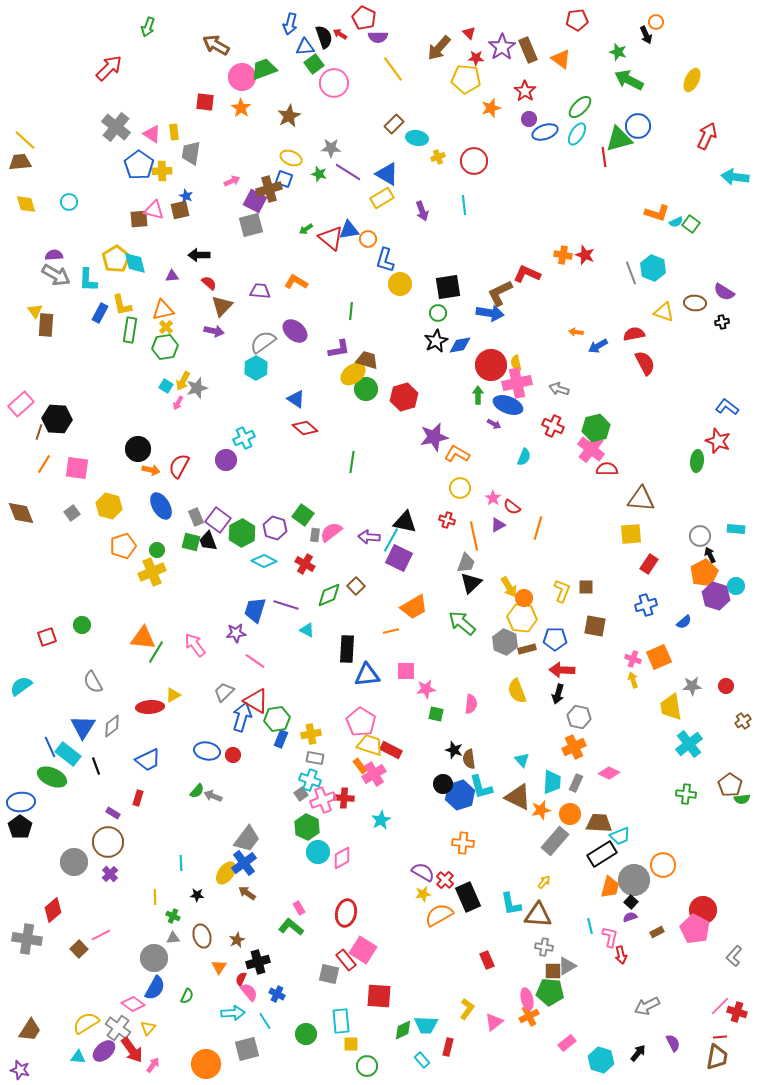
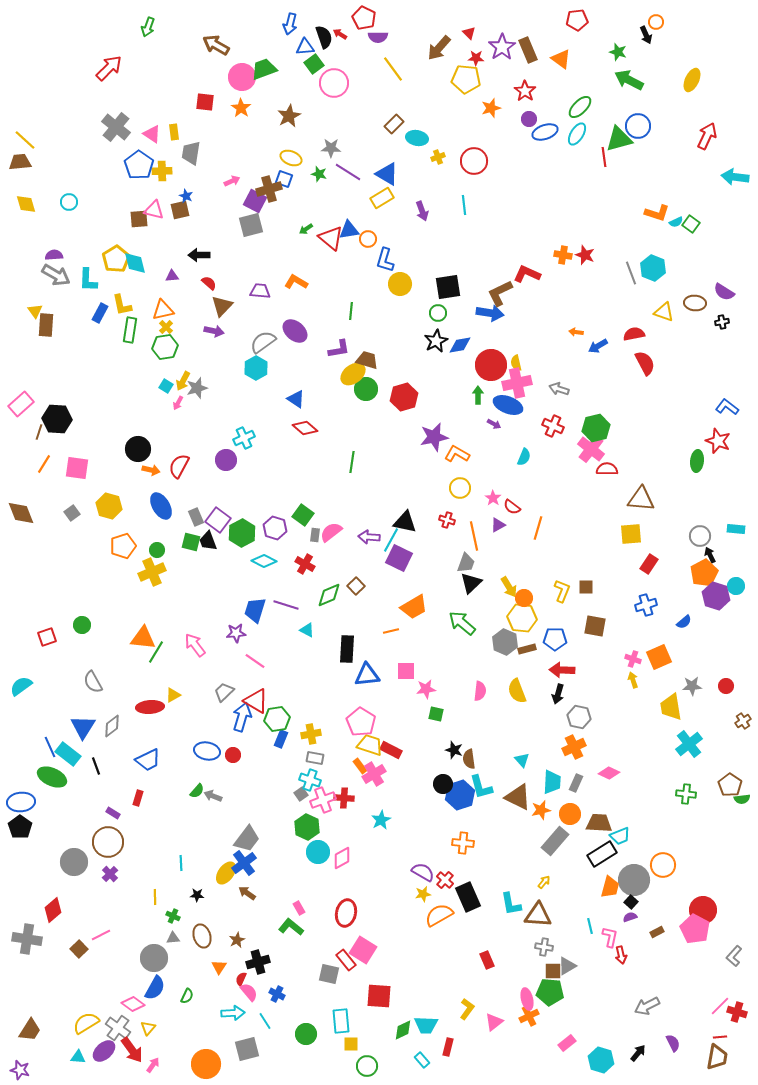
pink semicircle at (471, 704): moved 9 px right, 13 px up
